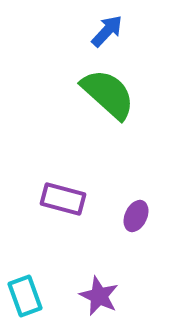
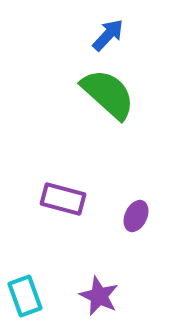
blue arrow: moved 1 px right, 4 px down
